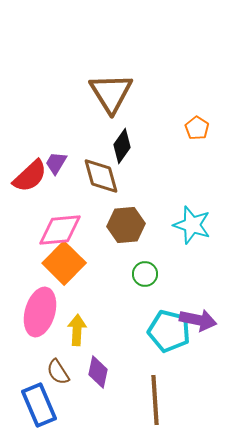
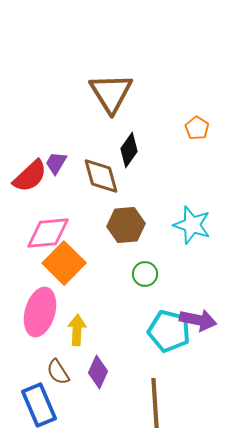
black diamond: moved 7 px right, 4 px down
pink diamond: moved 12 px left, 3 px down
purple diamond: rotated 12 degrees clockwise
brown line: moved 3 px down
